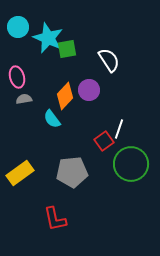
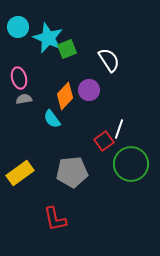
green square: rotated 12 degrees counterclockwise
pink ellipse: moved 2 px right, 1 px down
